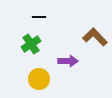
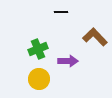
black line: moved 22 px right, 5 px up
green cross: moved 7 px right, 5 px down; rotated 12 degrees clockwise
